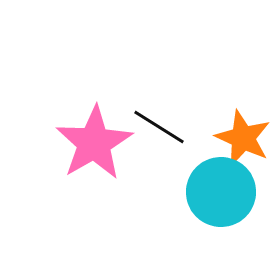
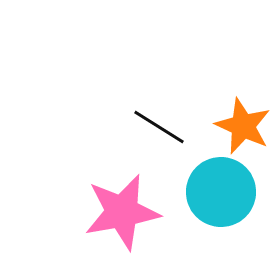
orange star: moved 12 px up
pink star: moved 28 px right, 69 px down; rotated 20 degrees clockwise
